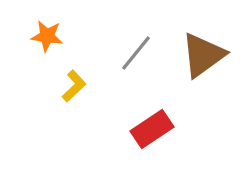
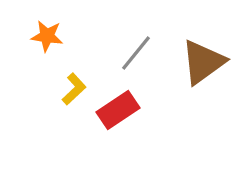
brown triangle: moved 7 px down
yellow L-shape: moved 3 px down
red rectangle: moved 34 px left, 19 px up
